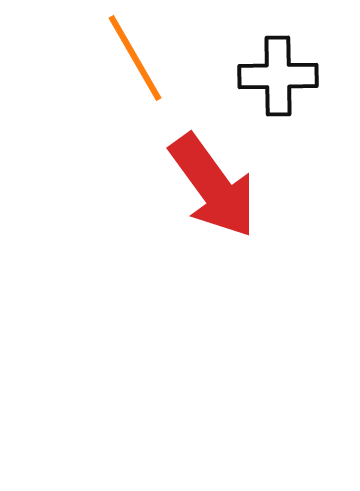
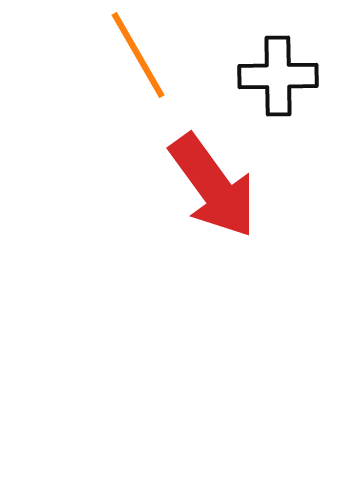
orange line: moved 3 px right, 3 px up
